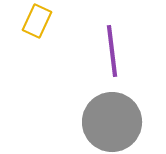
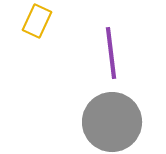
purple line: moved 1 px left, 2 px down
